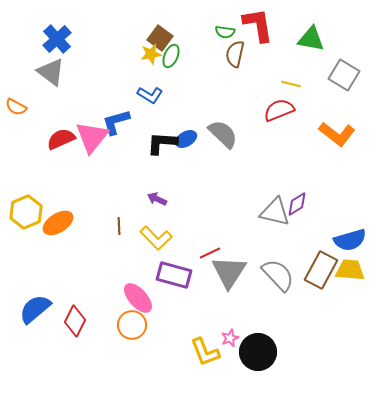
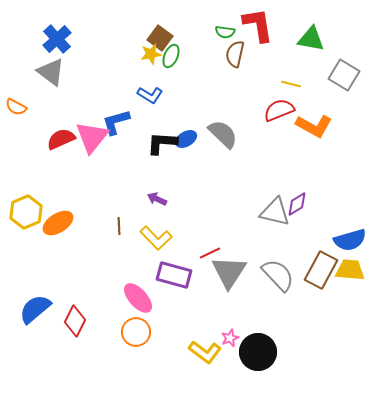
orange L-shape at (337, 134): moved 23 px left, 8 px up; rotated 9 degrees counterclockwise
orange circle at (132, 325): moved 4 px right, 7 px down
yellow L-shape at (205, 352): rotated 32 degrees counterclockwise
